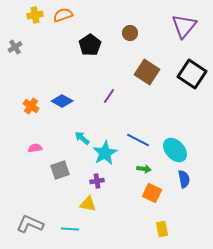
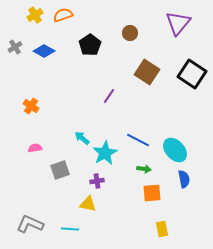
yellow cross: rotated 21 degrees counterclockwise
purple triangle: moved 6 px left, 3 px up
blue diamond: moved 18 px left, 50 px up
orange square: rotated 30 degrees counterclockwise
